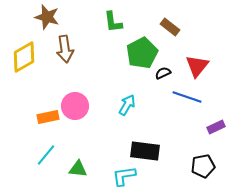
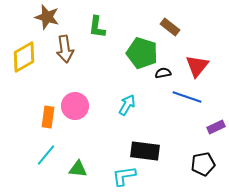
green L-shape: moved 16 px left, 5 px down; rotated 15 degrees clockwise
green pentagon: rotated 28 degrees counterclockwise
black semicircle: rotated 14 degrees clockwise
orange rectangle: rotated 70 degrees counterclockwise
black pentagon: moved 2 px up
